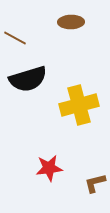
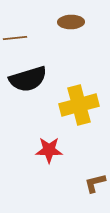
brown line: rotated 35 degrees counterclockwise
red star: moved 18 px up; rotated 8 degrees clockwise
